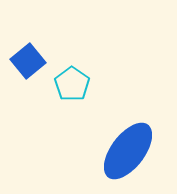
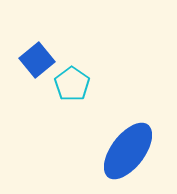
blue square: moved 9 px right, 1 px up
